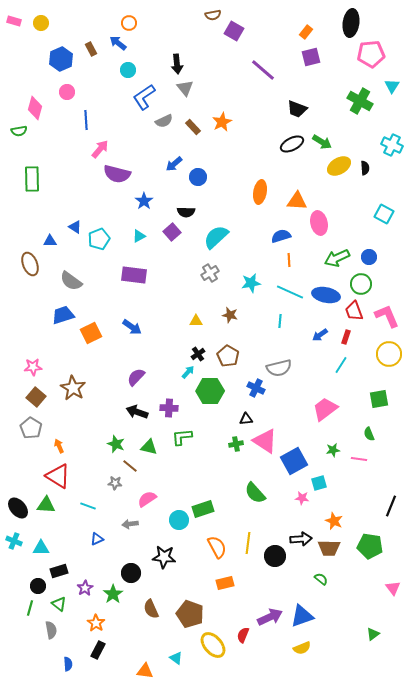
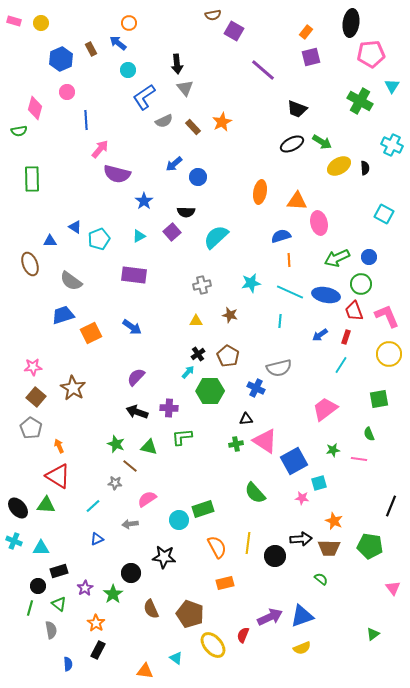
gray cross at (210, 273): moved 8 px left, 12 px down; rotated 18 degrees clockwise
cyan line at (88, 506): moved 5 px right; rotated 63 degrees counterclockwise
